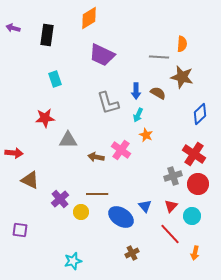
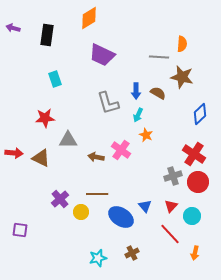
brown triangle: moved 11 px right, 22 px up
red circle: moved 2 px up
cyan star: moved 25 px right, 3 px up
